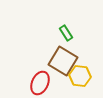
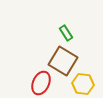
yellow hexagon: moved 3 px right, 8 px down
red ellipse: moved 1 px right
